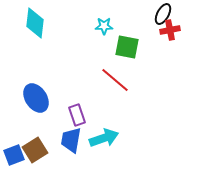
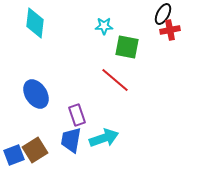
blue ellipse: moved 4 px up
